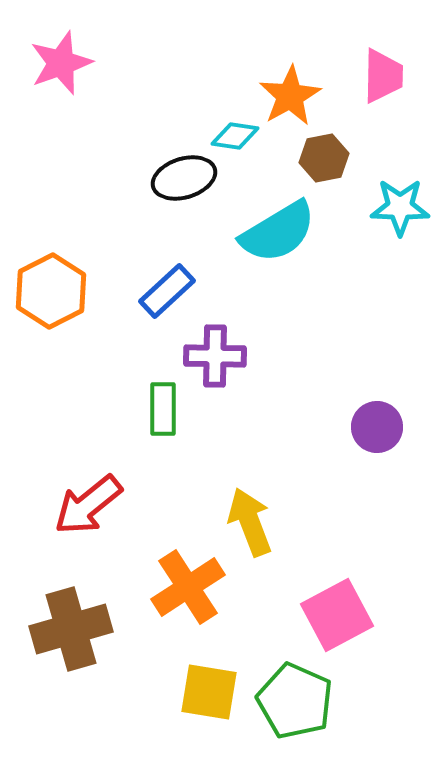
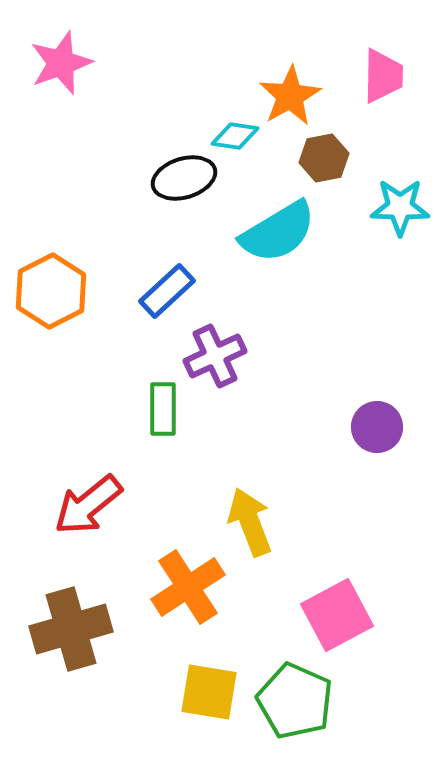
purple cross: rotated 26 degrees counterclockwise
